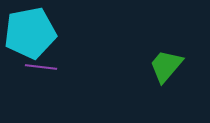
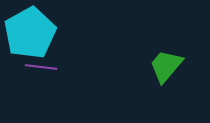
cyan pentagon: rotated 18 degrees counterclockwise
